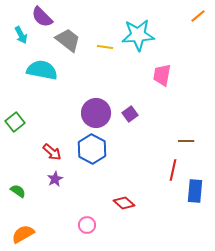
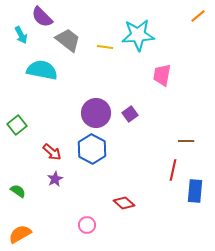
green square: moved 2 px right, 3 px down
orange semicircle: moved 3 px left
